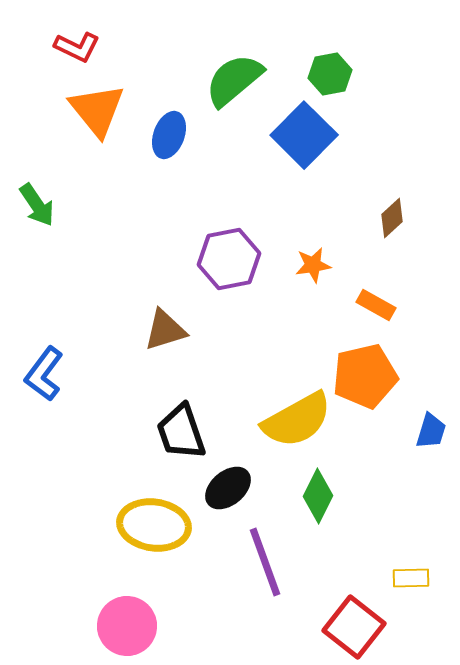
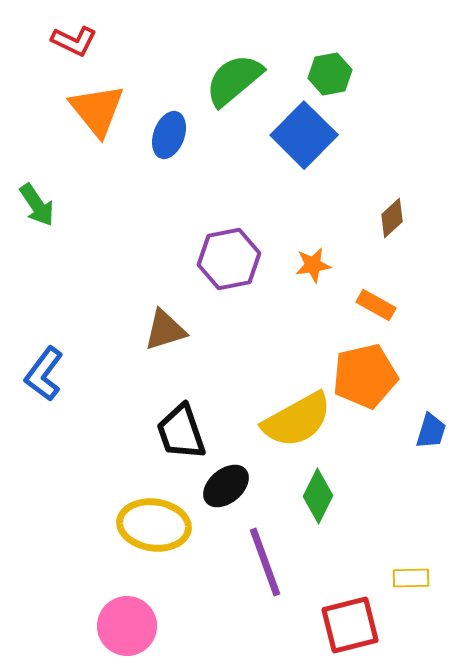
red L-shape: moved 3 px left, 6 px up
black ellipse: moved 2 px left, 2 px up
red square: moved 4 px left, 2 px up; rotated 38 degrees clockwise
